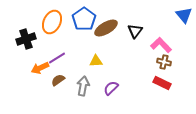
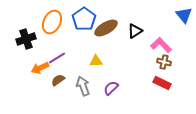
black triangle: rotated 21 degrees clockwise
gray arrow: rotated 30 degrees counterclockwise
